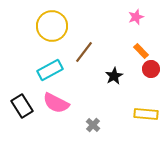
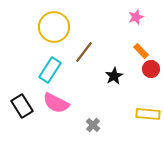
yellow circle: moved 2 px right, 1 px down
cyan rectangle: rotated 30 degrees counterclockwise
yellow rectangle: moved 2 px right
